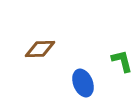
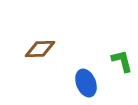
blue ellipse: moved 3 px right
